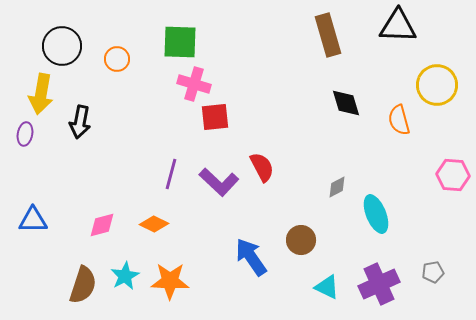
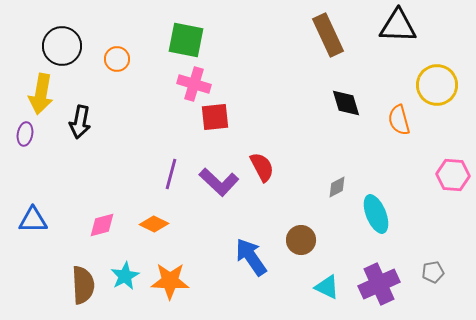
brown rectangle: rotated 9 degrees counterclockwise
green square: moved 6 px right, 2 px up; rotated 9 degrees clockwise
brown semicircle: rotated 21 degrees counterclockwise
